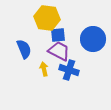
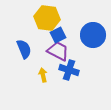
blue square: rotated 21 degrees counterclockwise
blue circle: moved 4 px up
purple trapezoid: moved 1 px left
yellow arrow: moved 1 px left, 6 px down
